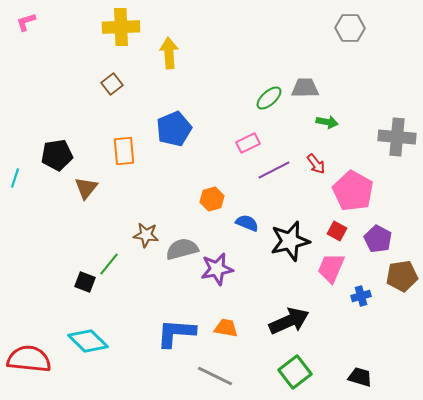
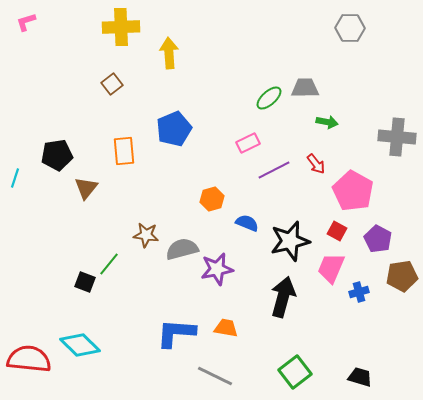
blue cross: moved 2 px left, 4 px up
black arrow: moved 6 px left, 24 px up; rotated 51 degrees counterclockwise
cyan diamond: moved 8 px left, 4 px down
